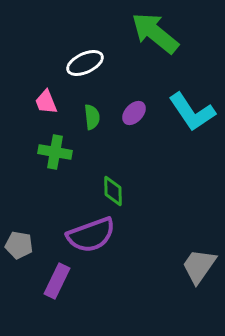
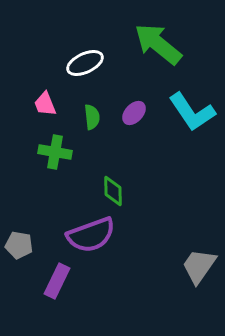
green arrow: moved 3 px right, 11 px down
pink trapezoid: moved 1 px left, 2 px down
